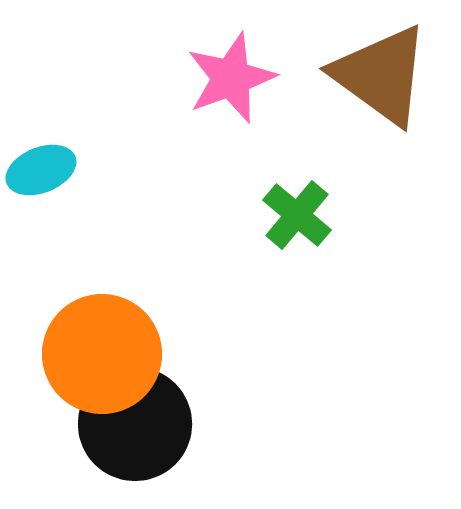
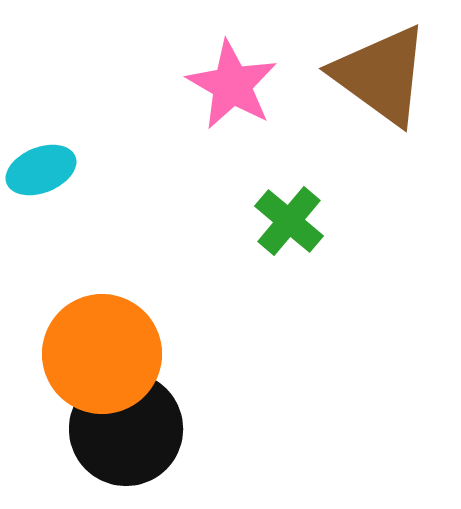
pink star: moved 1 px right, 7 px down; rotated 22 degrees counterclockwise
green cross: moved 8 px left, 6 px down
black circle: moved 9 px left, 5 px down
